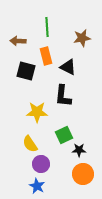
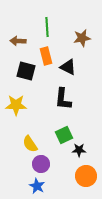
black L-shape: moved 3 px down
yellow star: moved 21 px left, 7 px up
orange circle: moved 3 px right, 2 px down
